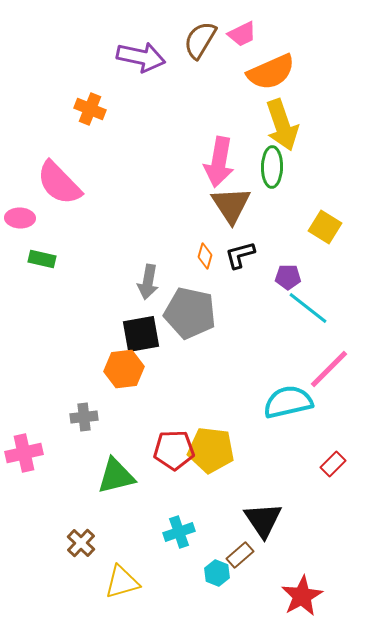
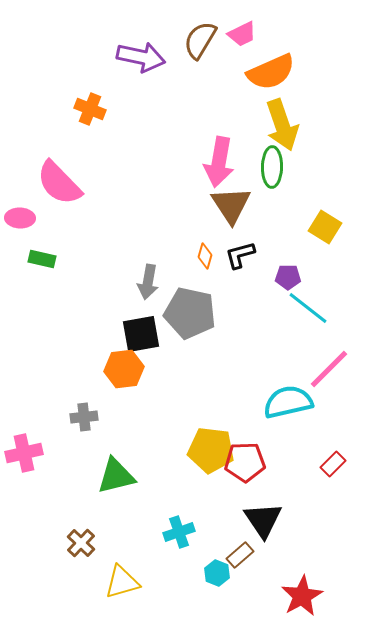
red pentagon: moved 71 px right, 12 px down
